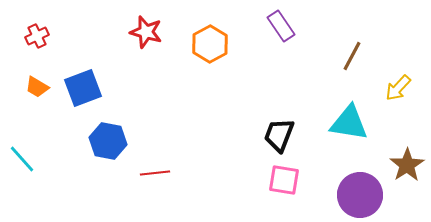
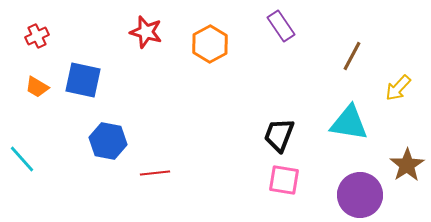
blue square: moved 8 px up; rotated 33 degrees clockwise
